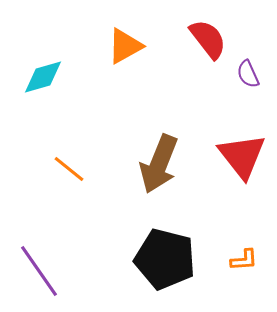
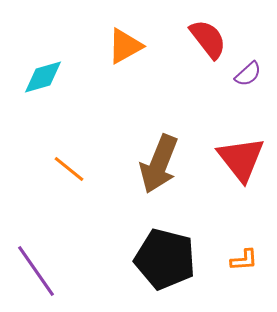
purple semicircle: rotated 108 degrees counterclockwise
red triangle: moved 1 px left, 3 px down
purple line: moved 3 px left
